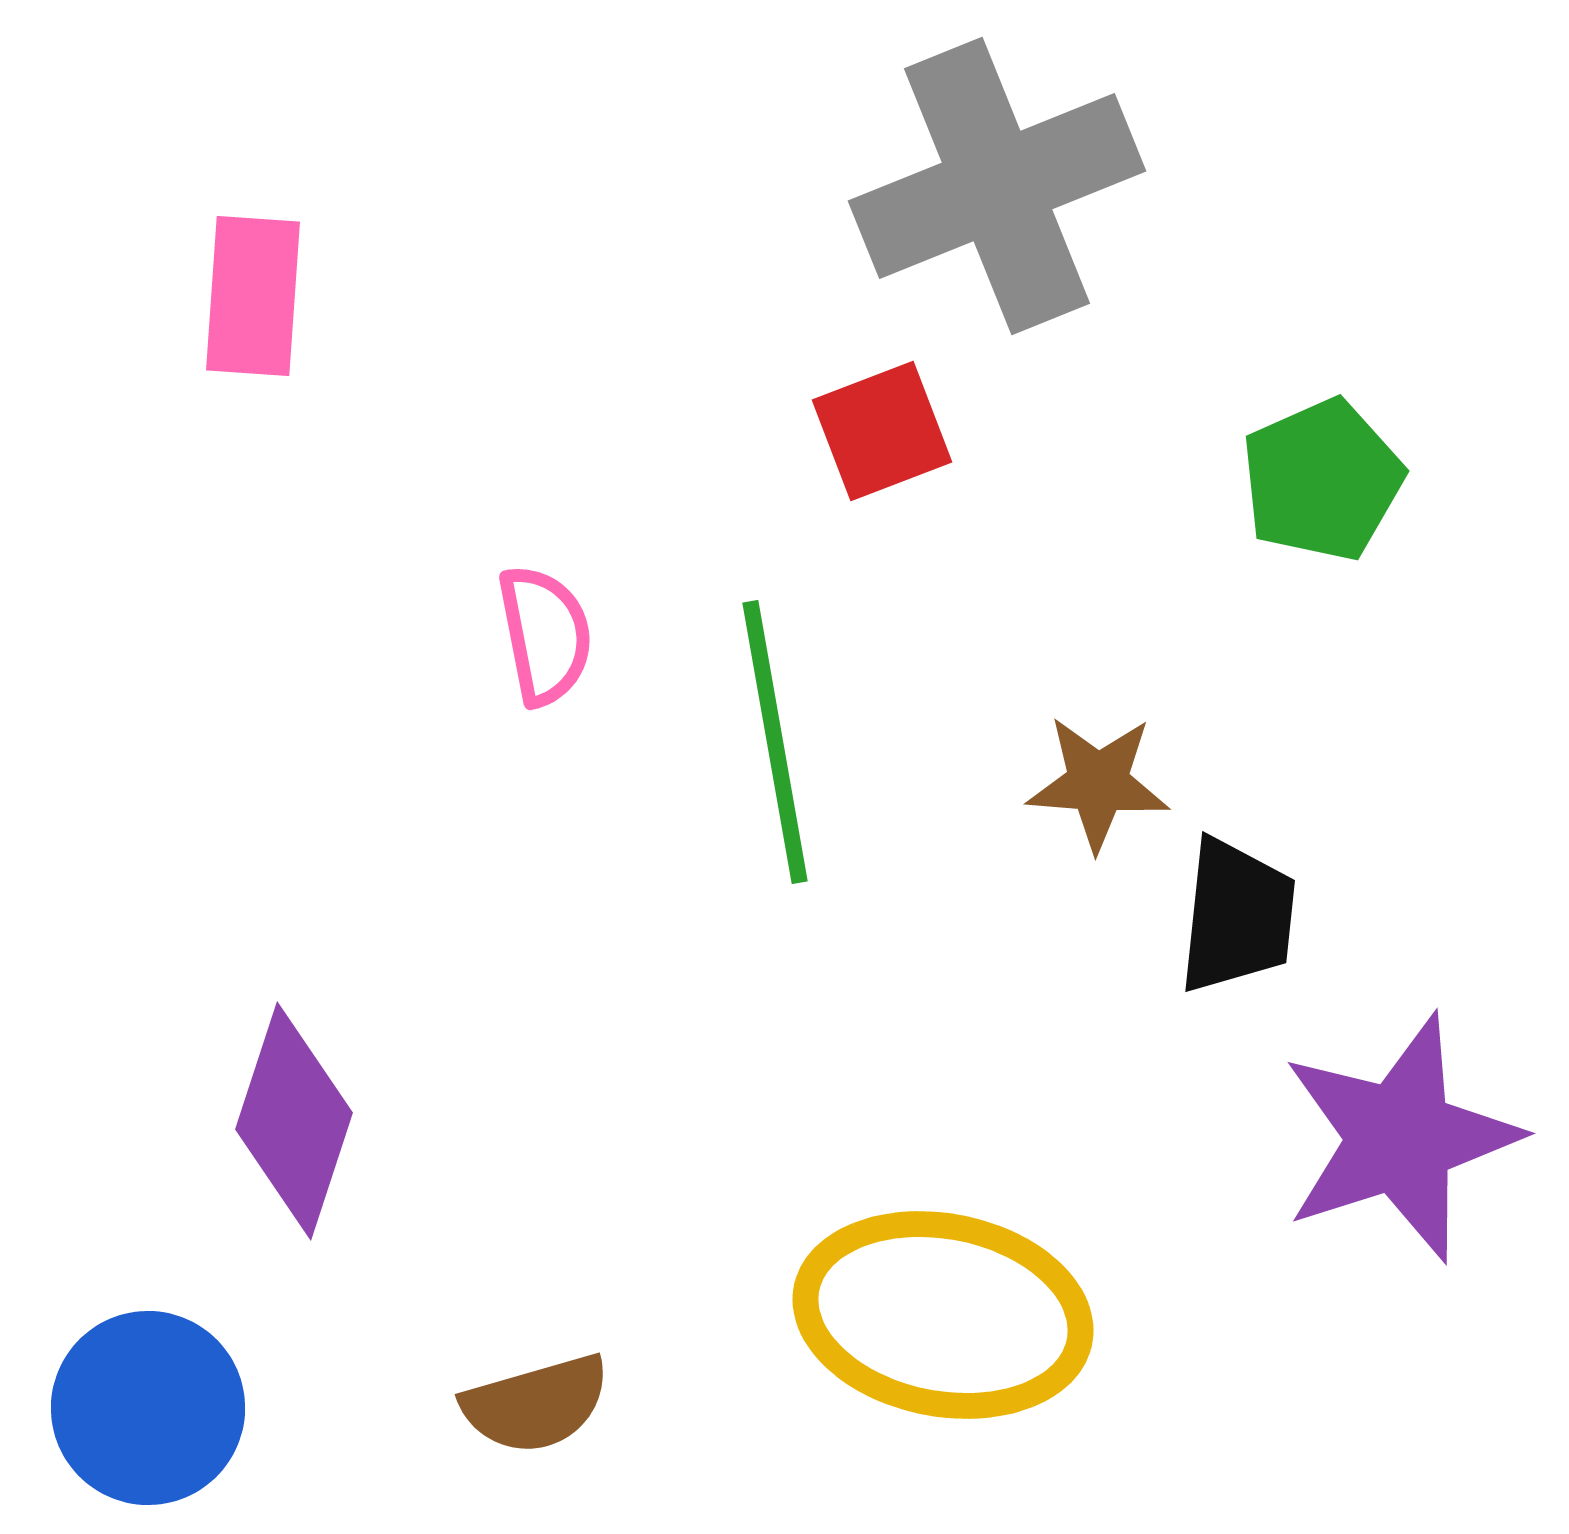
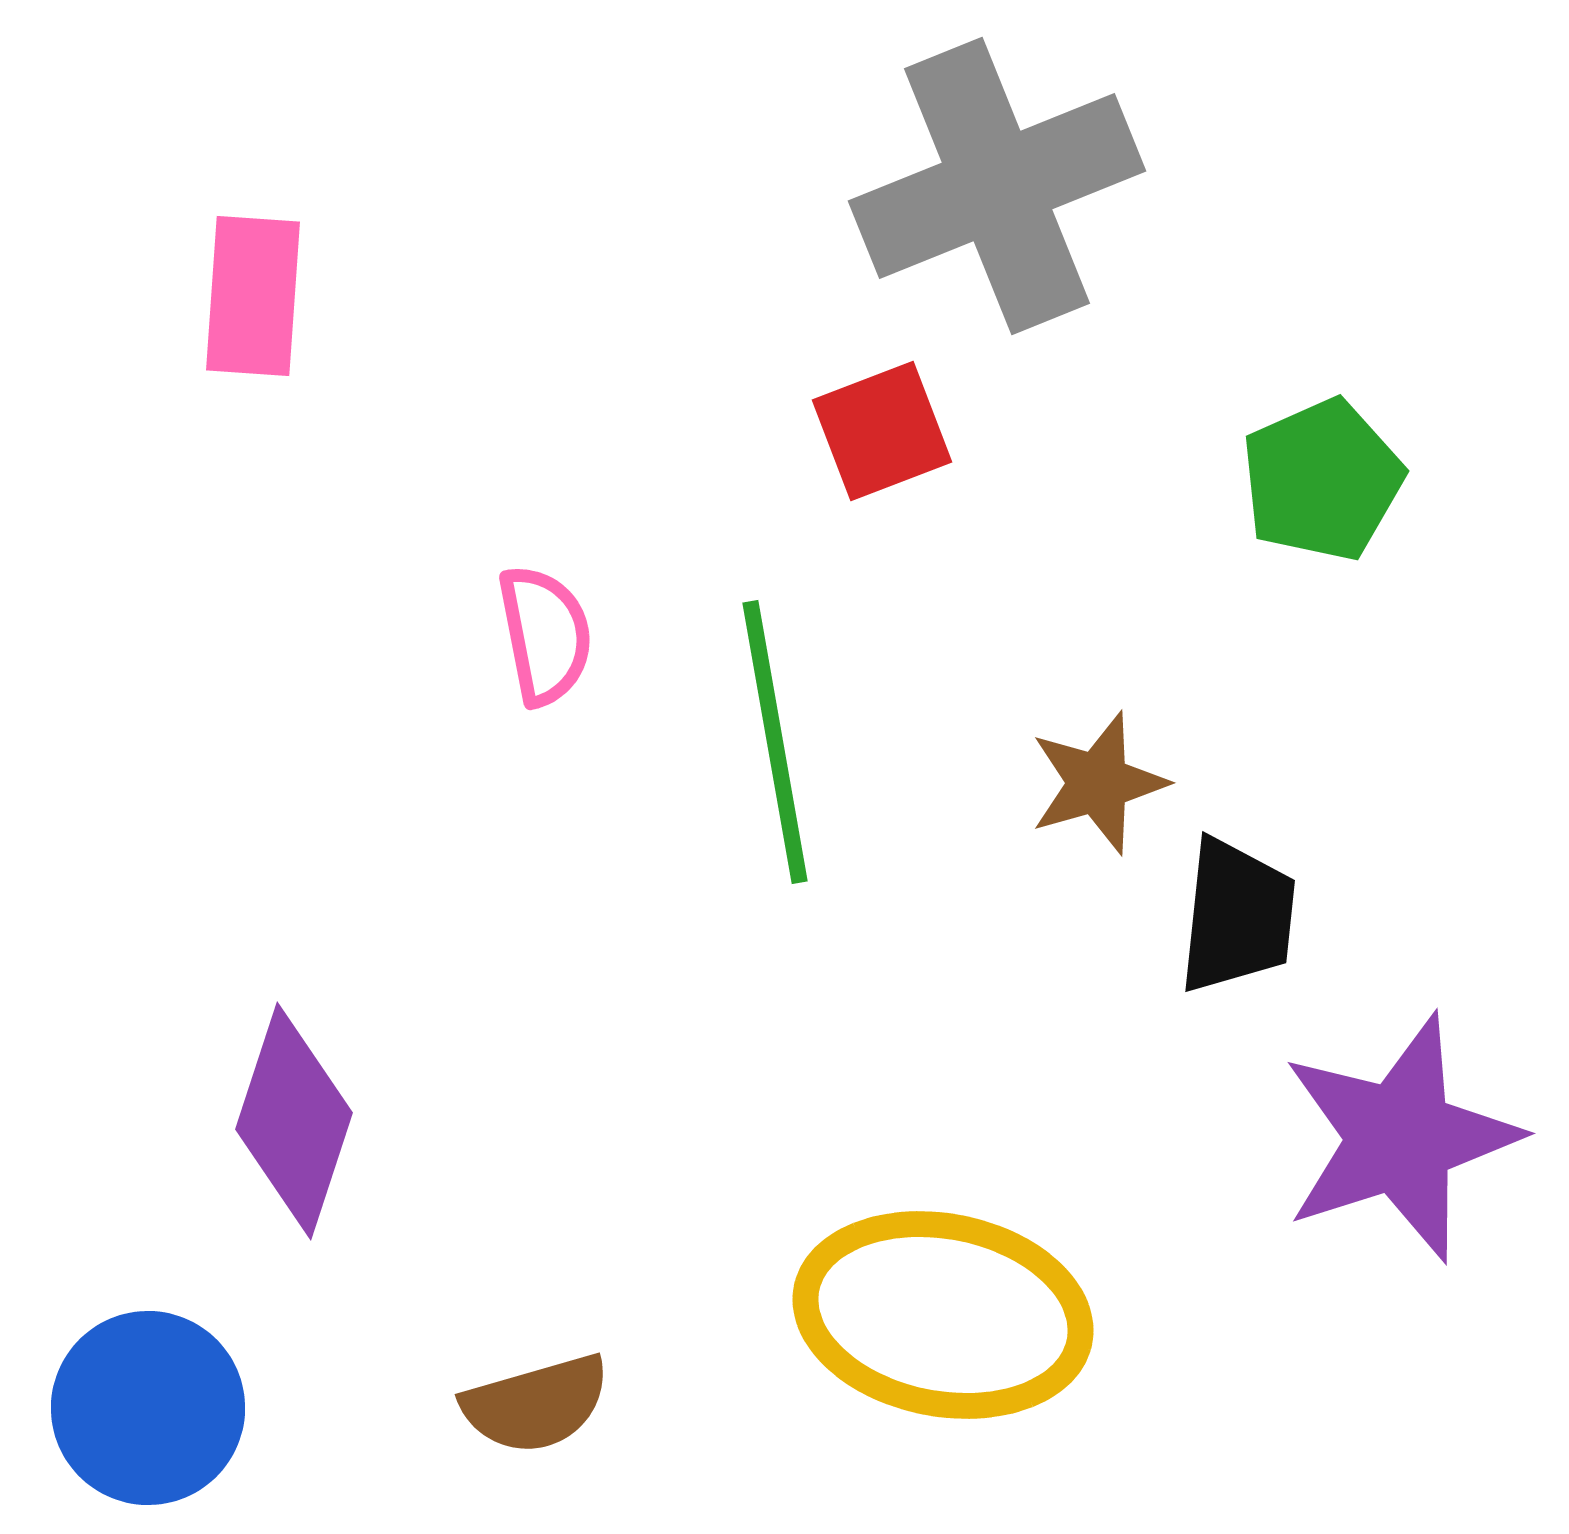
brown star: rotated 20 degrees counterclockwise
